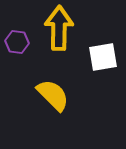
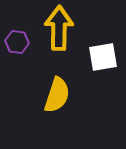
yellow semicircle: moved 4 px right; rotated 63 degrees clockwise
